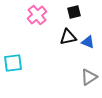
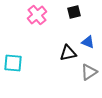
black triangle: moved 16 px down
cyan square: rotated 12 degrees clockwise
gray triangle: moved 5 px up
